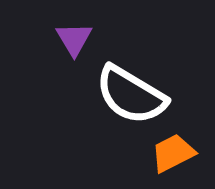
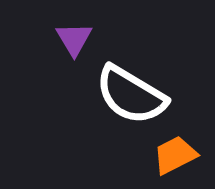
orange trapezoid: moved 2 px right, 2 px down
